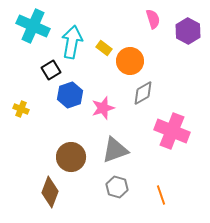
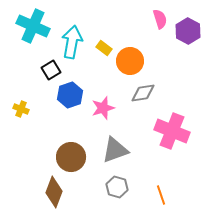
pink semicircle: moved 7 px right
gray diamond: rotated 20 degrees clockwise
brown diamond: moved 4 px right
